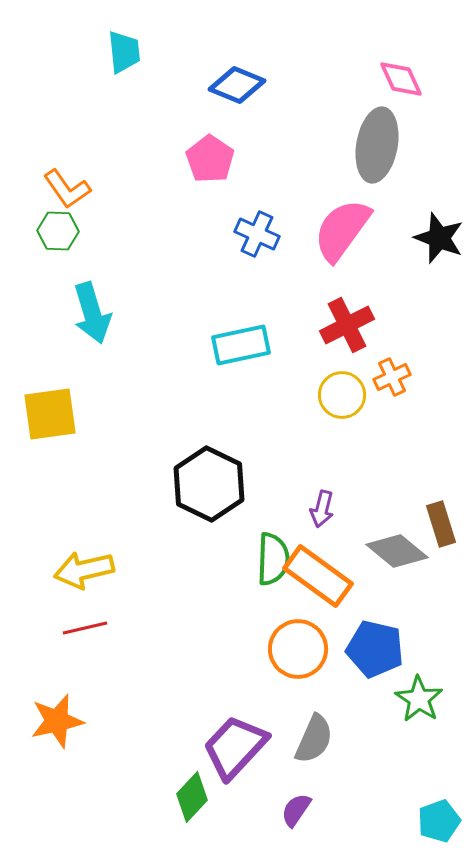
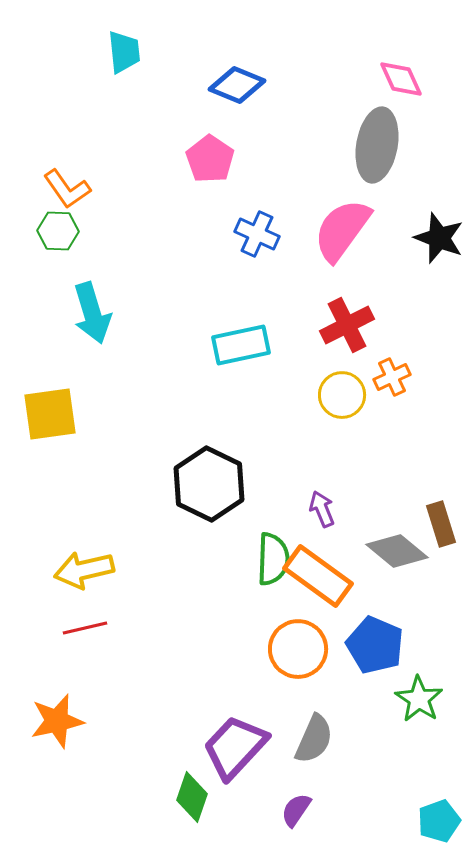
purple arrow: rotated 144 degrees clockwise
blue pentagon: moved 4 px up; rotated 10 degrees clockwise
green diamond: rotated 24 degrees counterclockwise
